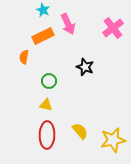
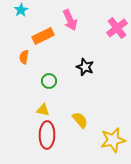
cyan star: moved 22 px left; rotated 16 degrees clockwise
pink arrow: moved 2 px right, 4 px up
pink cross: moved 4 px right
yellow triangle: moved 3 px left, 5 px down
yellow semicircle: moved 11 px up
